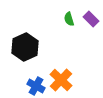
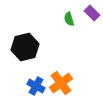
purple rectangle: moved 1 px right, 6 px up
black hexagon: rotated 12 degrees clockwise
orange cross: moved 3 px down; rotated 10 degrees clockwise
